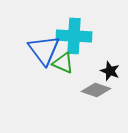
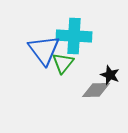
green triangle: rotated 45 degrees clockwise
black star: moved 4 px down
gray diamond: rotated 20 degrees counterclockwise
